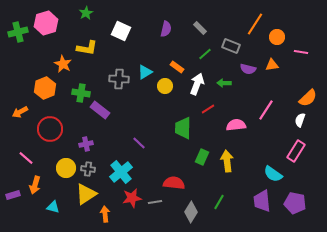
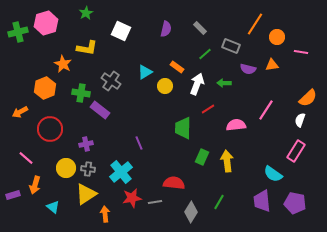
gray cross at (119, 79): moved 8 px left, 2 px down; rotated 30 degrees clockwise
purple line at (139, 143): rotated 24 degrees clockwise
cyan triangle at (53, 207): rotated 24 degrees clockwise
